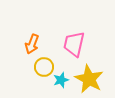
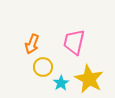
pink trapezoid: moved 2 px up
yellow circle: moved 1 px left
cyan star: moved 3 px down; rotated 14 degrees counterclockwise
